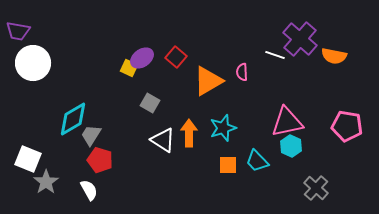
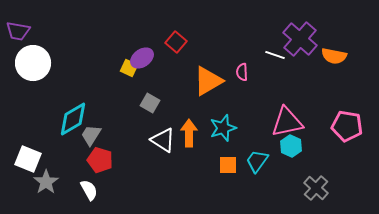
red square: moved 15 px up
cyan trapezoid: rotated 80 degrees clockwise
